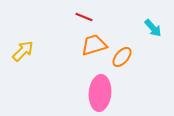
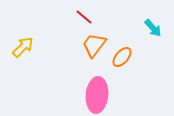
red line: rotated 18 degrees clockwise
orange trapezoid: rotated 36 degrees counterclockwise
yellow arrow: moved 4 px up
pink ellipse: moved 3 px left, 2 px down
